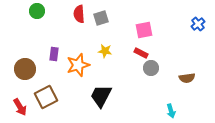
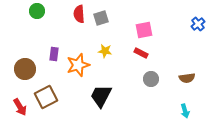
gray circle: moved 11 px down
cyan arrow: moved 14 px right
